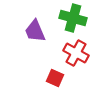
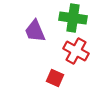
green cross: rotated 8 degrees counterclockwise
red cross: moved 2 px up
